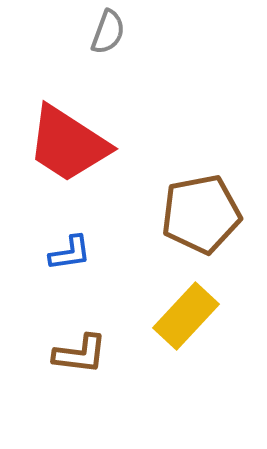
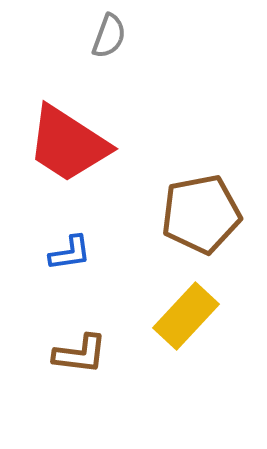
gray semicircle: moved 1 px right, 4 px down
